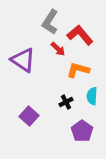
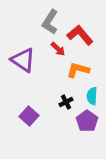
purple pentagon: moved 5 px right, 10 px up
